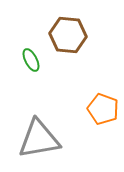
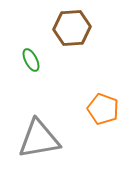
brown hexagon: moved 4 px right, 7 px up; rotated 9 degrees counterclockwise
